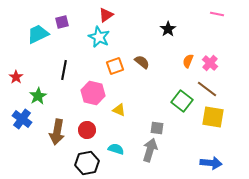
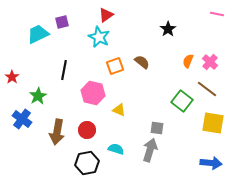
pink cross: moved 1 px up
red star: moved 4 px left
yellow square: moved 6 px down
